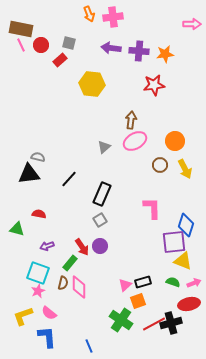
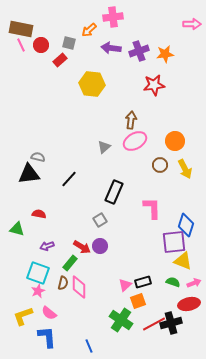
orange arrow at (89, 14): moved 16 px down; rotated 70 degrees clockwise
purple cross at (139, 51): rotated 24 degrees counterclockwise
black rectangle at (102, 194): moved 12 px right, 2 px up
red arrow at (82, 247): rotated 24 degrees counterclockwise
